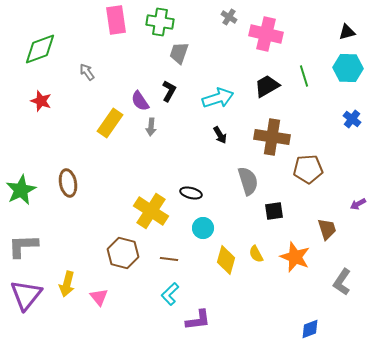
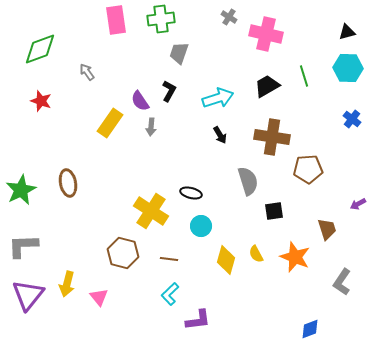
green cross at (160, 22): moved 1 px right, 3 px up; rotated 16 degrees counterclockwise
cyan circle at (203, 228): moved 2 px left, 2 px up
purple triangle at (26, 295): moved 2 px right
